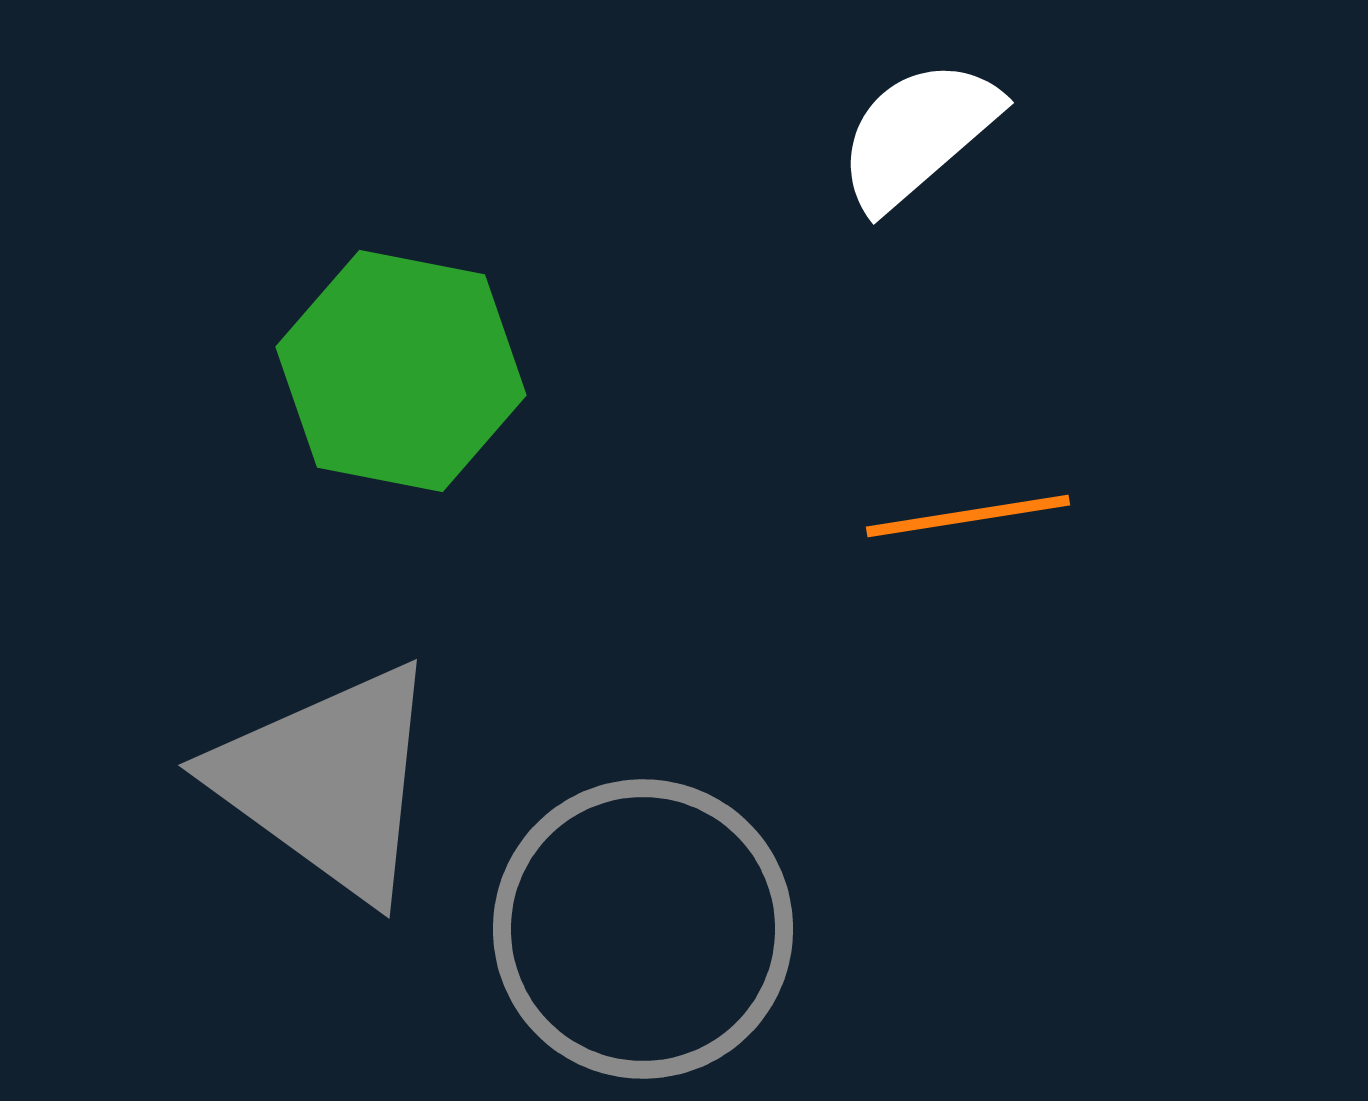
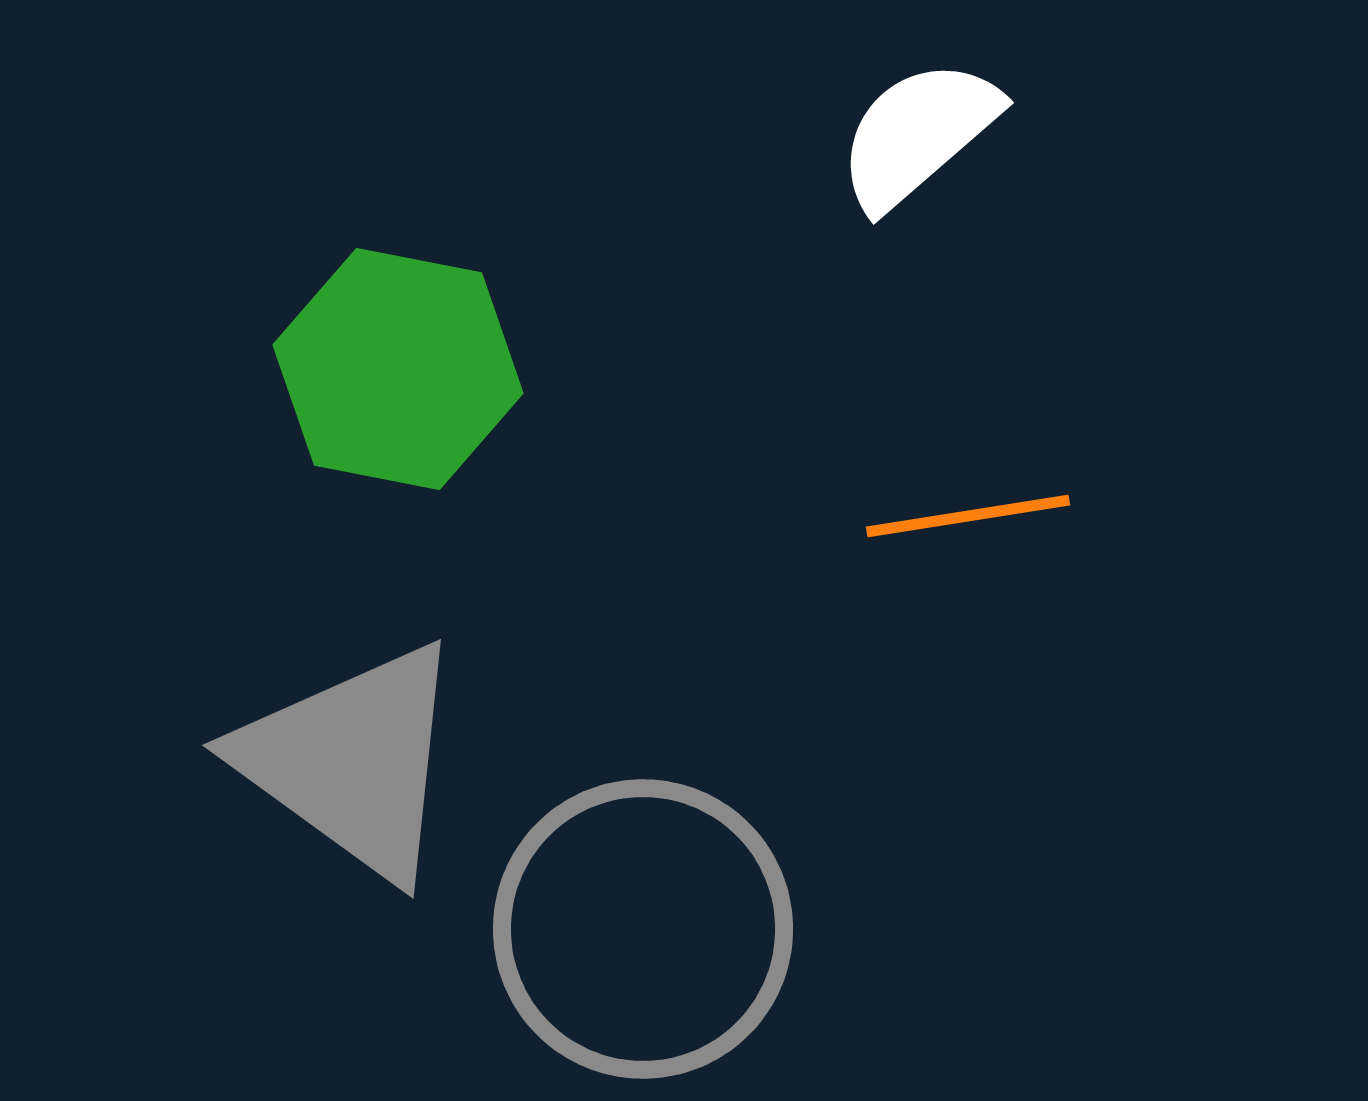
green hexagon: moved 3 px left, 2 px up
gray triangle: moved 24 px right, 20 px up
